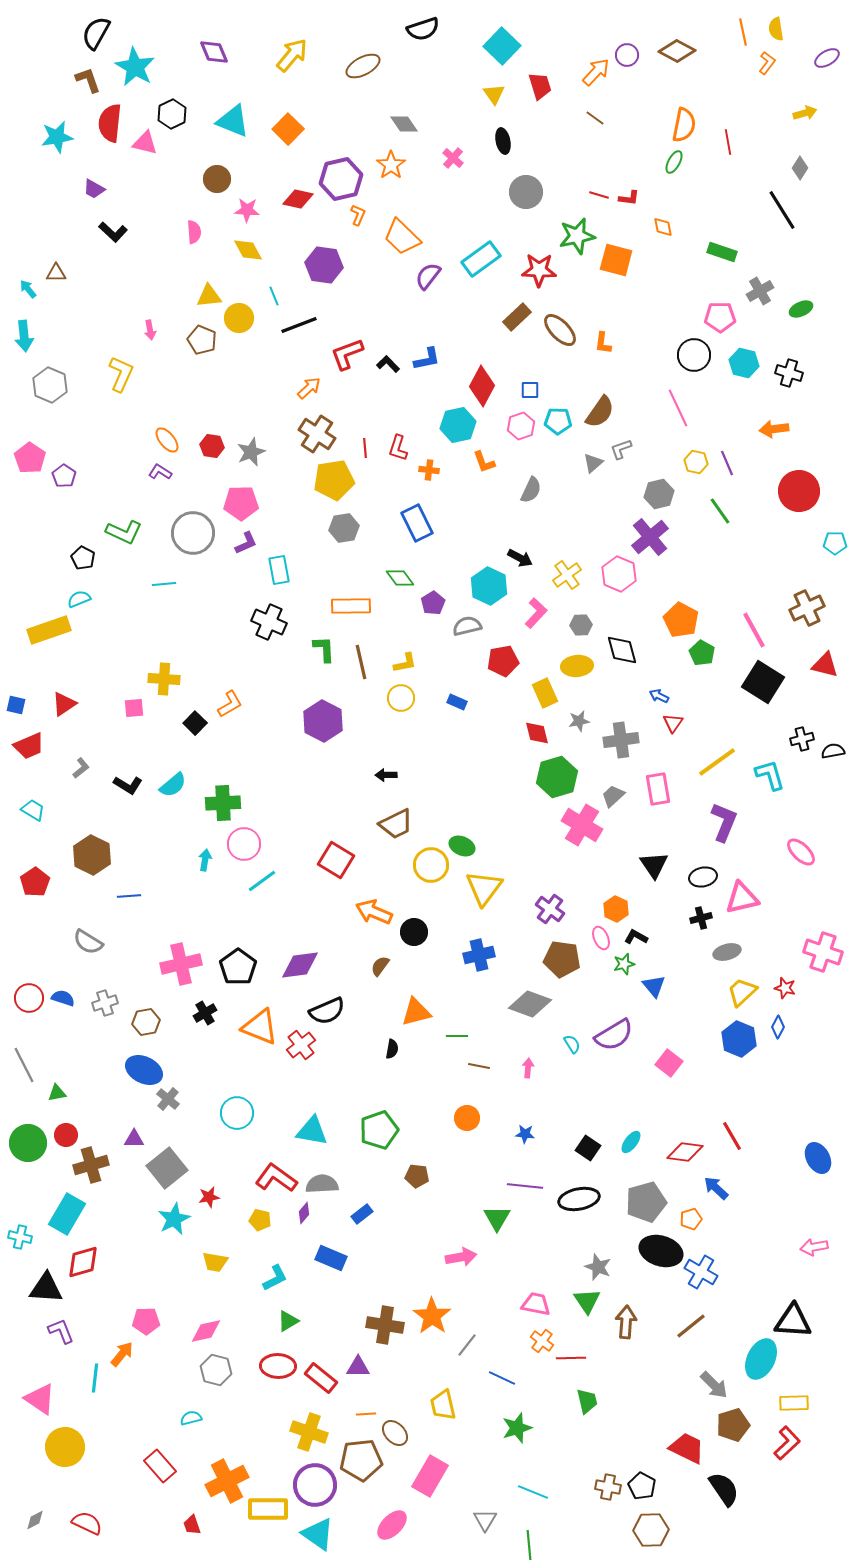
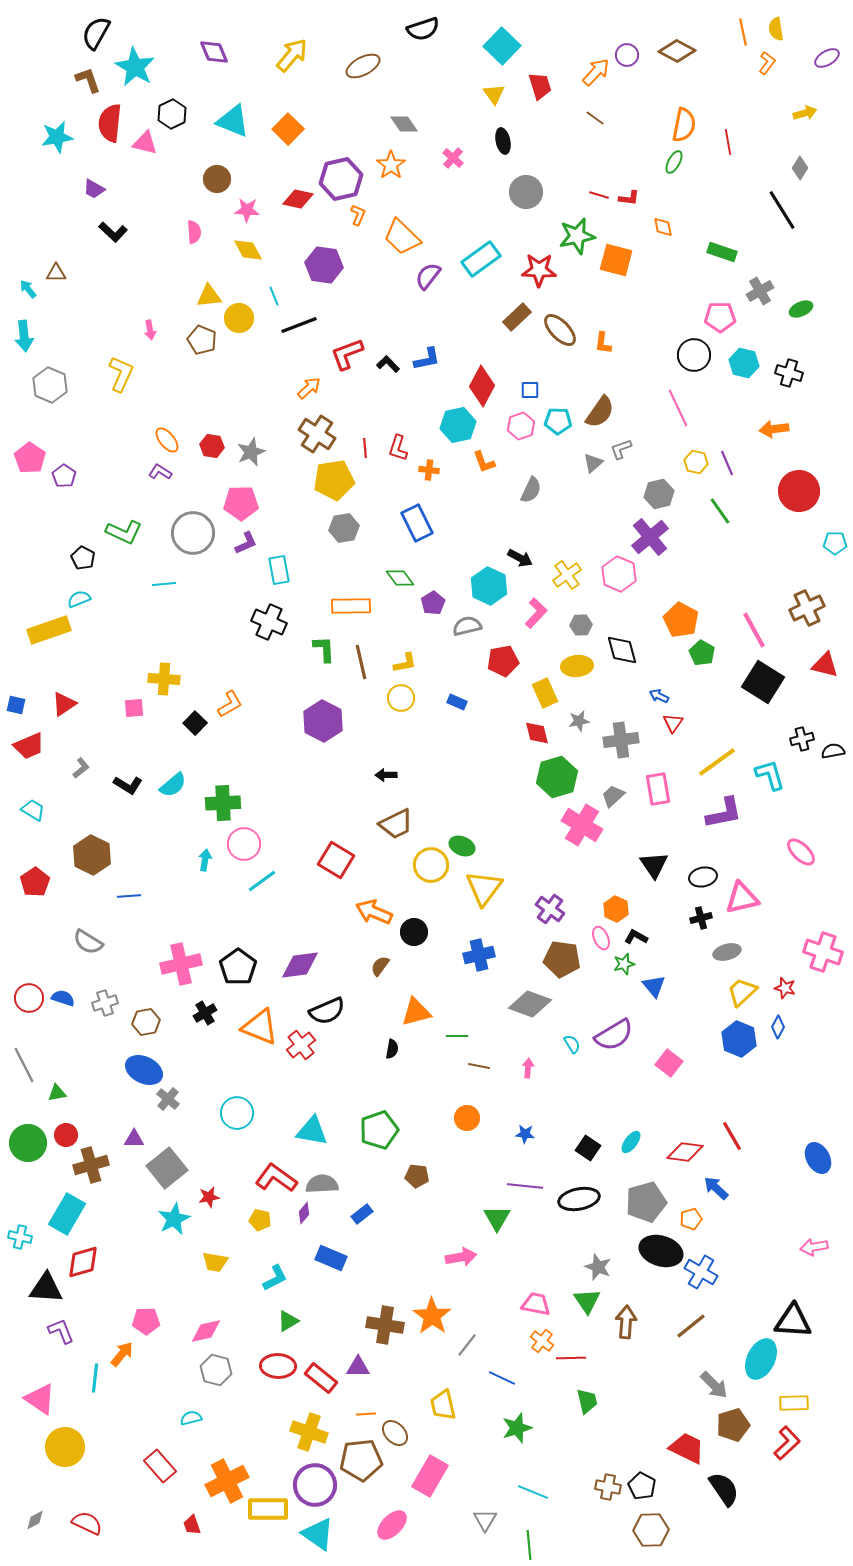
purple L-shape at (724, 822): moved 9 px up; rotated 57 degrees clockwise
